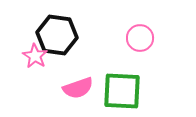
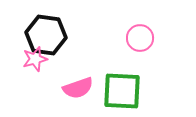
black hexagon: moved 11 px left
pink star: moved 3 px down; rotated 25 degrees clockwise
